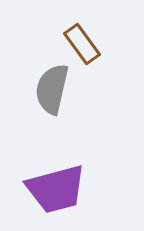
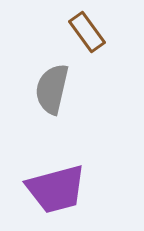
brown rectangle: moved 5 px right, 12 px up
